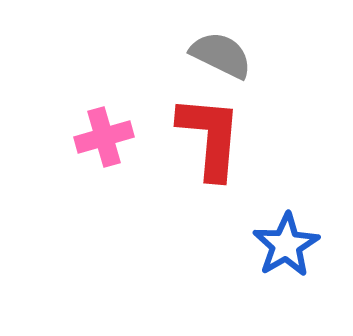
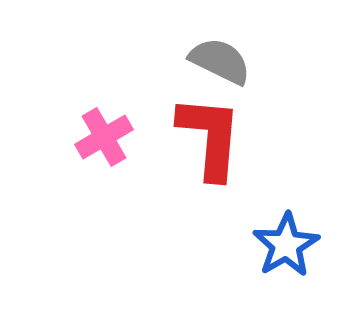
gray semicircle: moved 1 px left, 6 px down
pink cross: rotated 14 degrees counterclockwise
